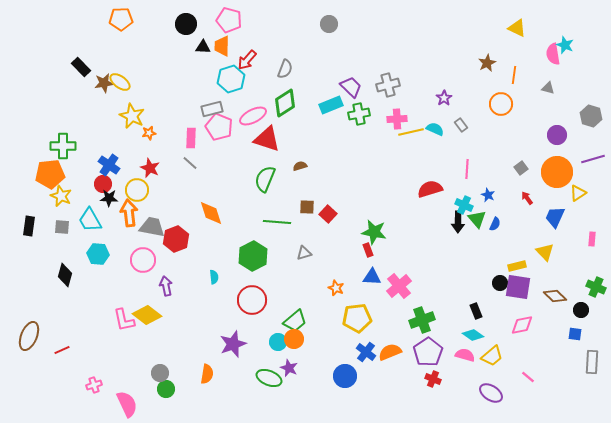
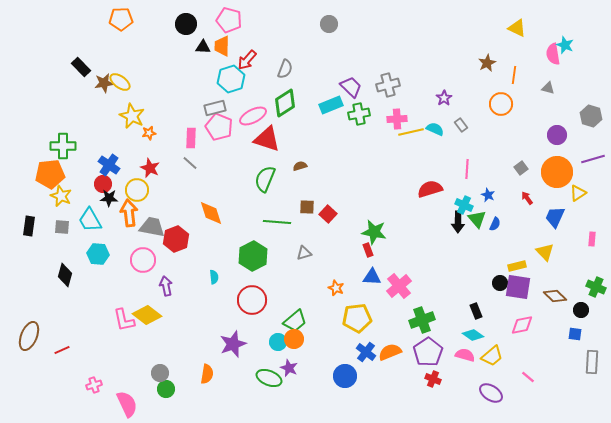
gray rectangle at (212, 109): moved 3 px right, 1 px up
